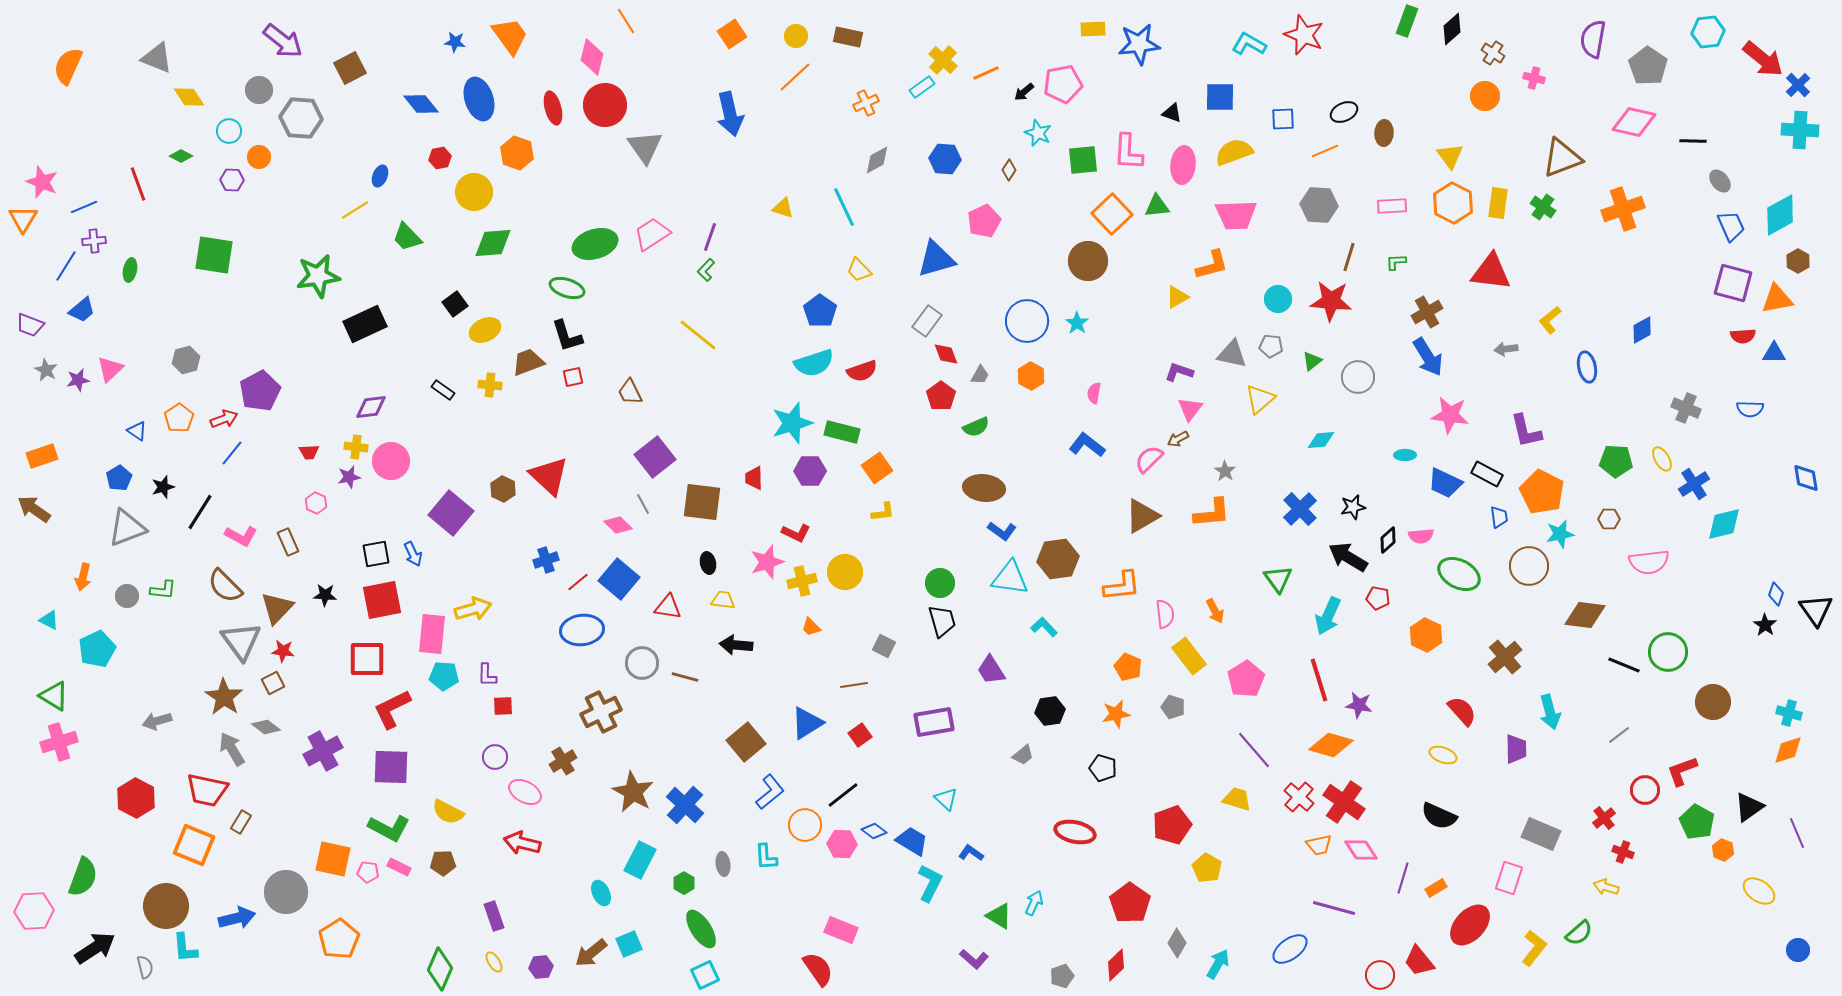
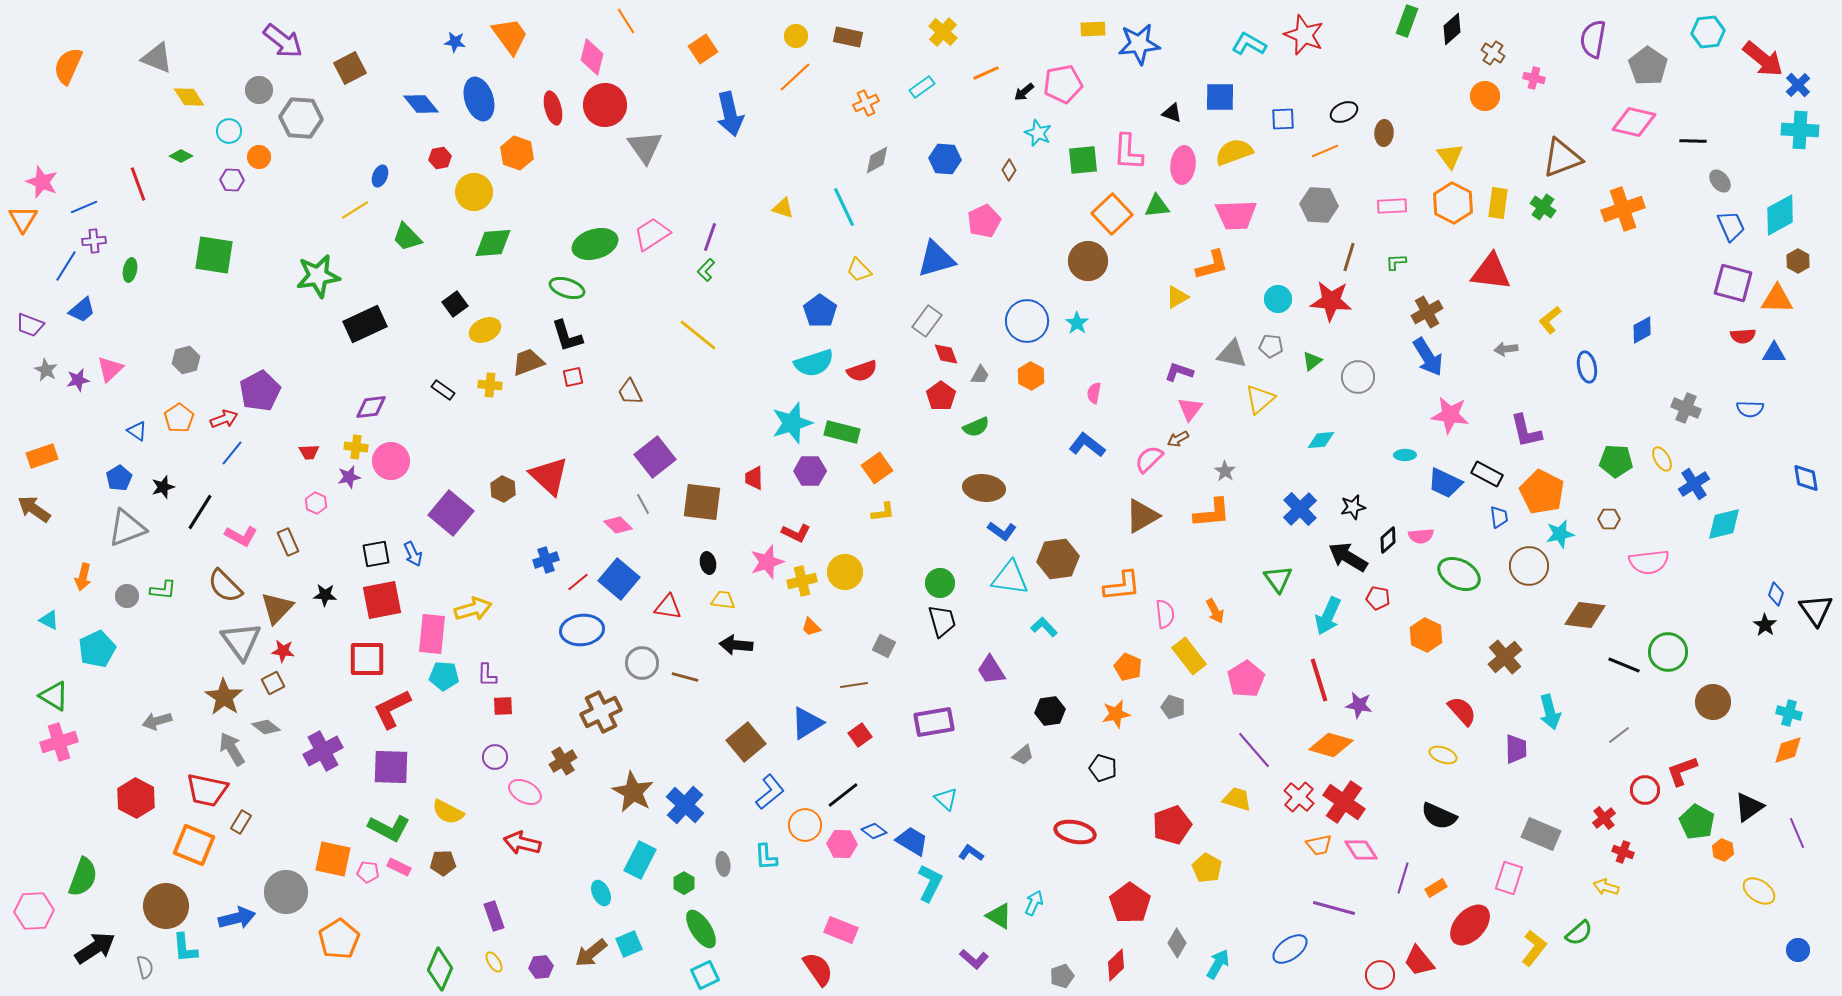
orange square at (732, 34): moved 29 px left, 15 px down
yellow cross at (943, 60): moved 28 px up
orange triangle at (1777, 299): rotated 12 degrees clockwise
